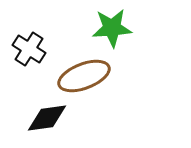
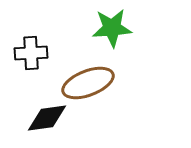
black cross: moved 2 px right, 4 px down; rotated 36 degrees counterclockwise
brown ellipse: moved 4 px right, 7 px down
